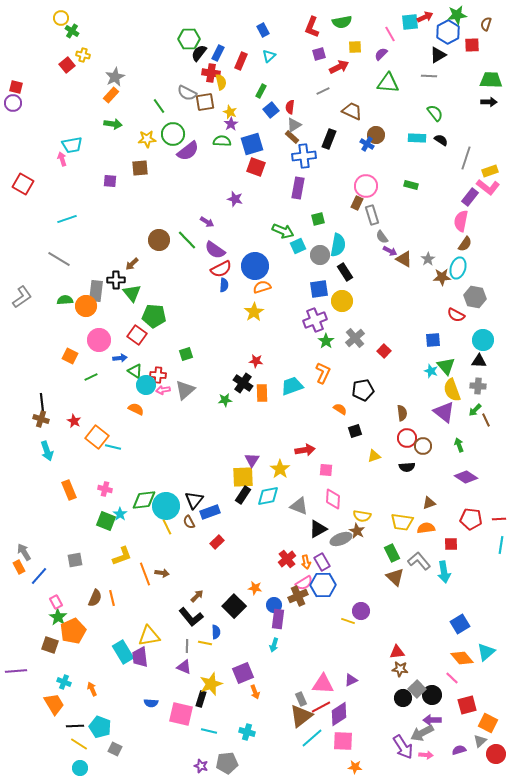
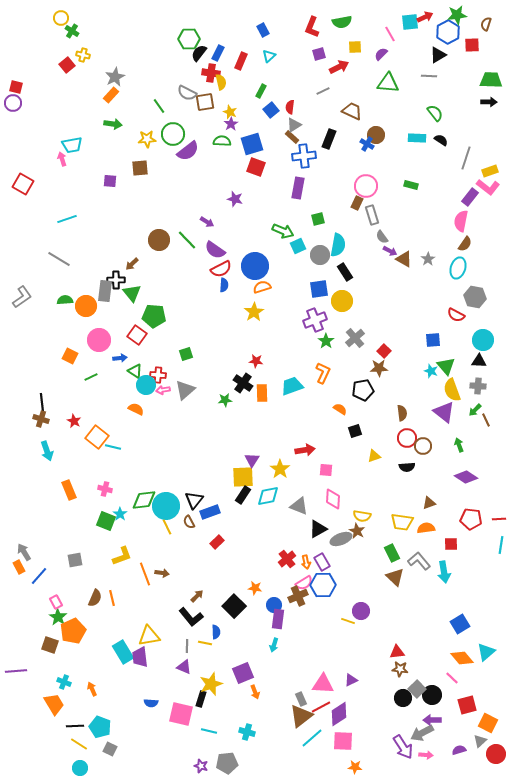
brown star at (442, 277): moved 63 px left, 91 px down
gray rectangle at (96, 291): moved 9 px right
gray square at (115, 749): moved 5 px left
